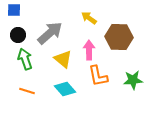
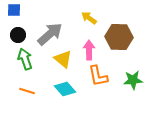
gray arrow: moved 1 px down
